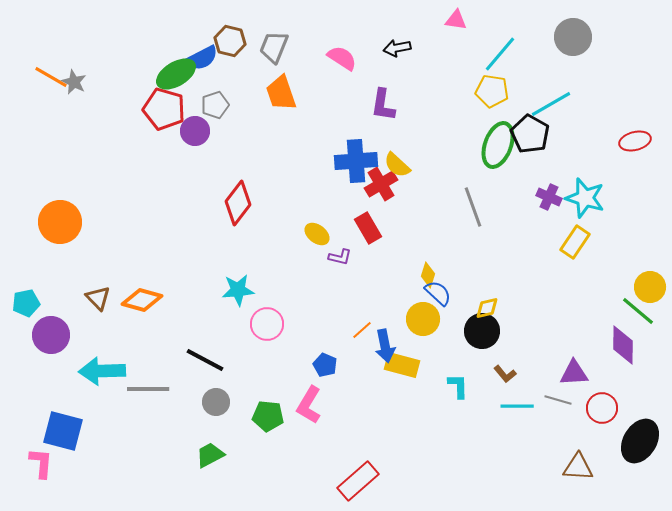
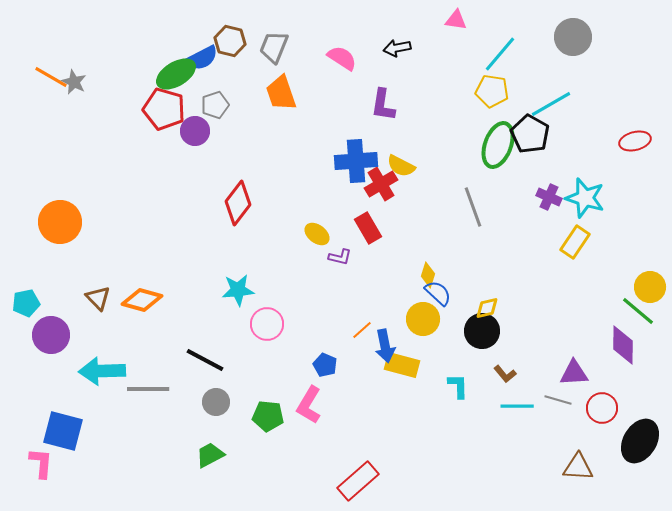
yellow semicircle at (397, 165): moved 4 px right, 1 px down; rotated 16 degrees counterclockwise
